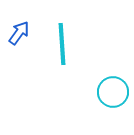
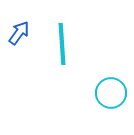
cyan circle: moved 2 px left, 1 px down
